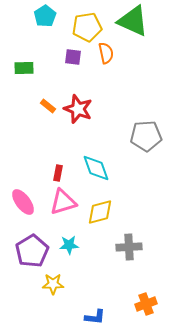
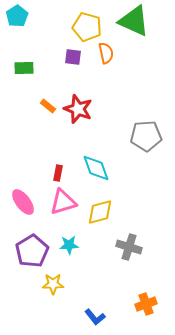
cyan pentagon: moved 28 px left
green triangle: moved 1 px right
yellow pentagon: rotated 24 degrees clockwise
gray cross: rotated 20 degrees clockwise
blue L-shape: rotated 45 degrees clockwise
